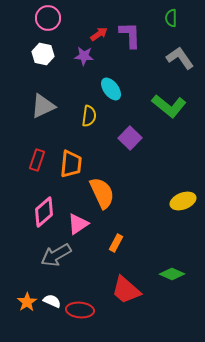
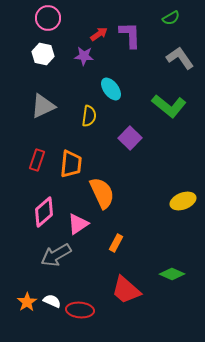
green semicircle: rotated 120 degrees counterclockwise
